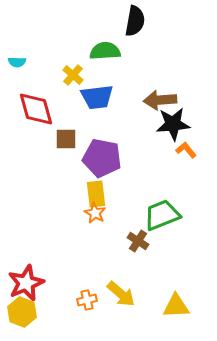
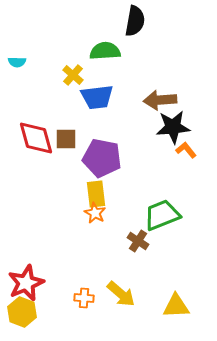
red diamond: moved 29 px down
black star: moved 3 px down
orange cross: moved 3 px left, 2 px up; rotated 18 degrees clockwise
